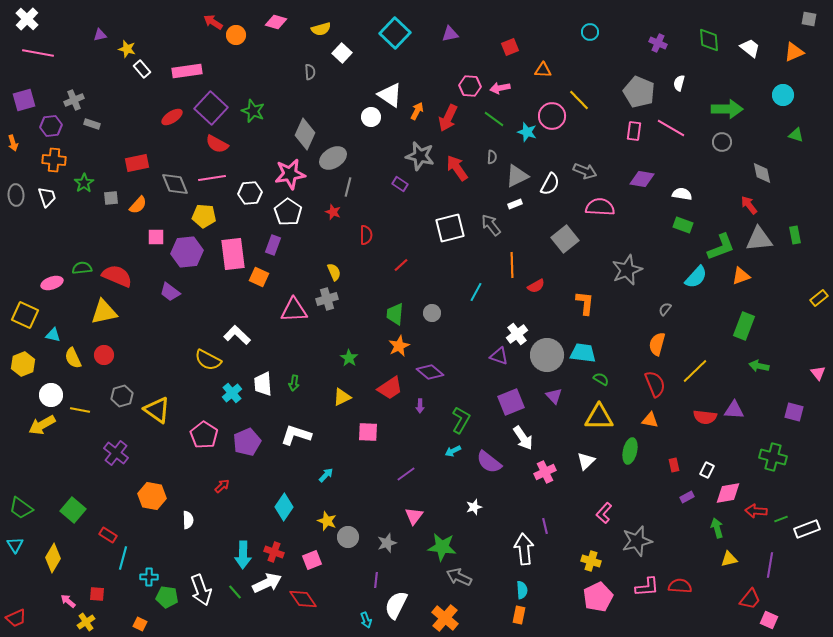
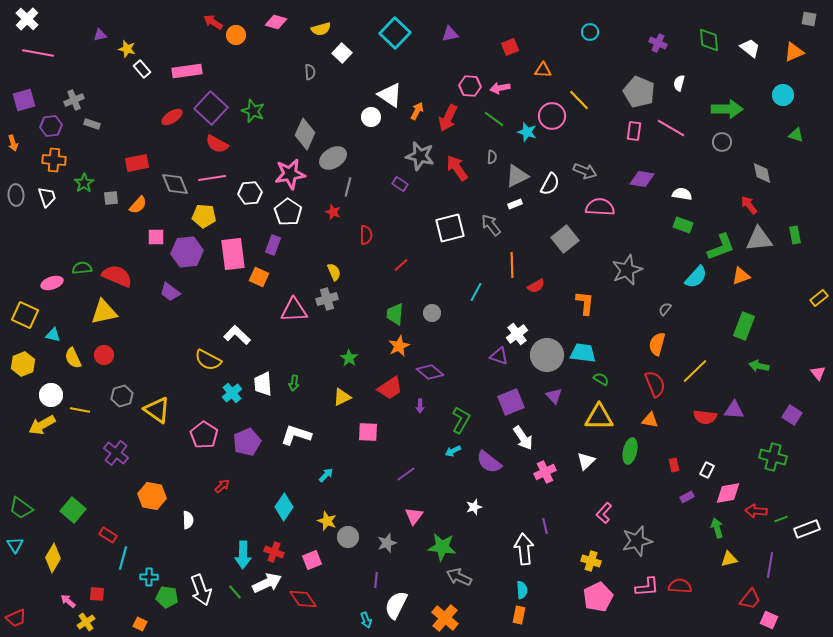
purple square at (794, 412): moved 2 px left, 3 px down; rotated 18 degrees clockwise
